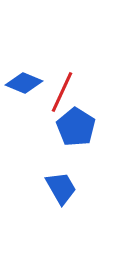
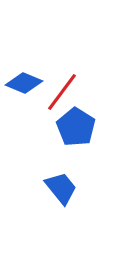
red line: rotated 12 degrees clockwise
blue trapezoid: rotated 9 degrees counterclockwise
